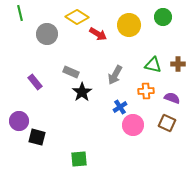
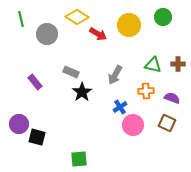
green line: moved 1 px right, 6 px down
purple circle: moved 3 px down
